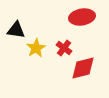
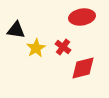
red cross: moved 1 px left, 1 px up
